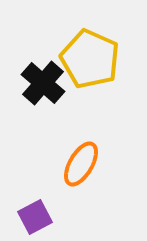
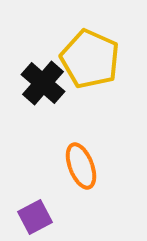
orange ellipse: moved 2 px down; rotated 51 degrees counterclockwise
